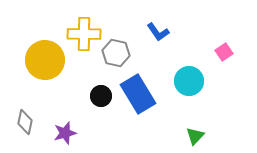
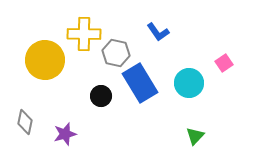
pink square: moved 11 px down
cyan circle: moved 2 px down
blue rectangle: moved 2 px right, 11 px up
purple star: moved 1 px down
